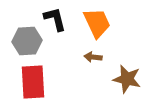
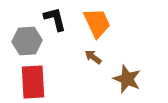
brown arrow: rotated 30 degrees clockwise
brown star: rotated 8 degrees clockwise
